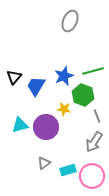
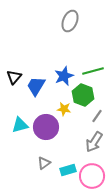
gray line: rotated 56 degrees clockwise
